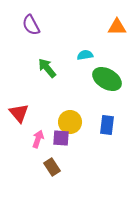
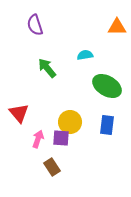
purple semicircle: moved 4 px right; rotated 10 degrees clockwise
green ellipse: moved 7 px down
